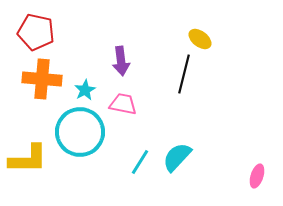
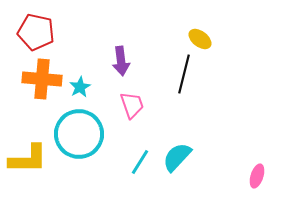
cyan star: moved 5 px left, 3 px up
pink trapezoid: moved 9 px right, 1 px down; rotated 60 degrees clockwise
cyan circle: moved 1 px left, 2 px down
